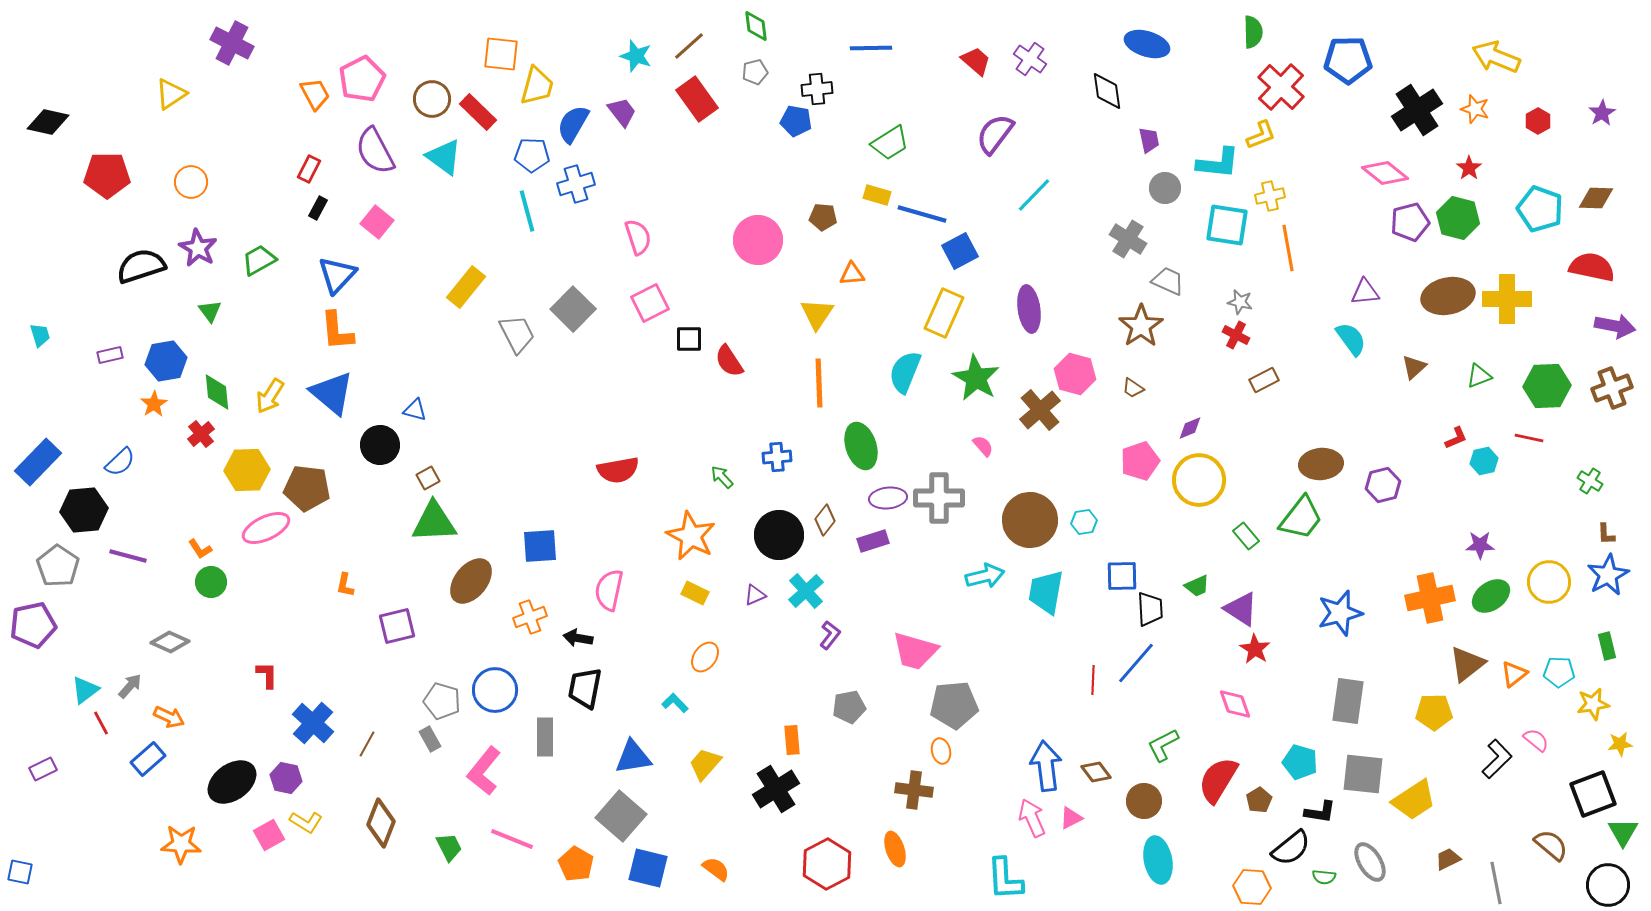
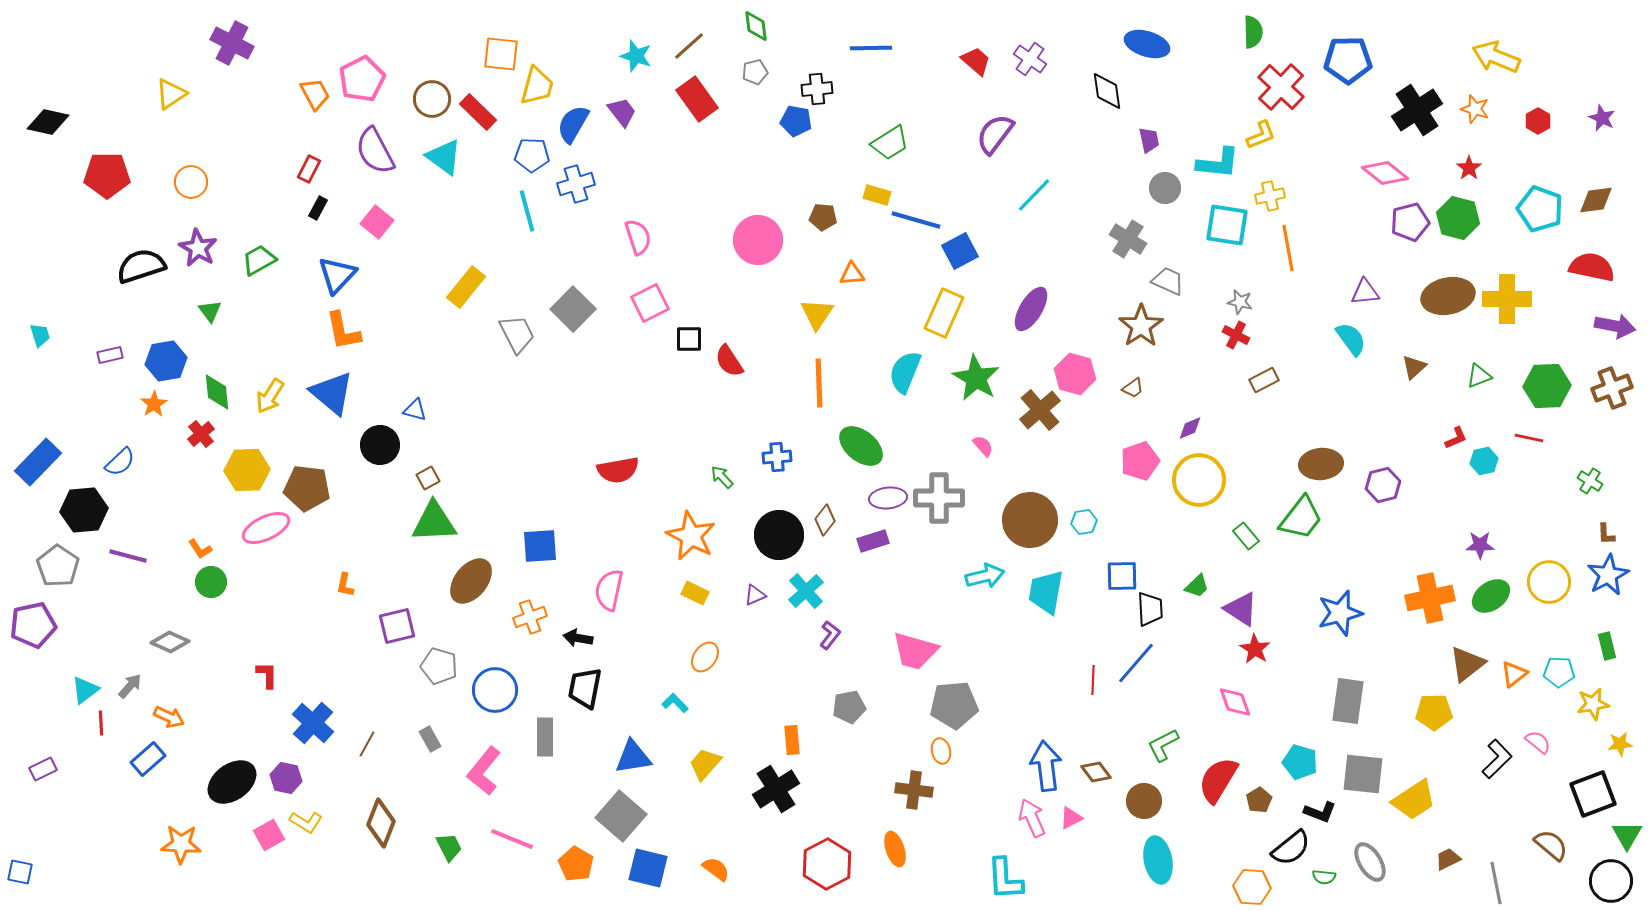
purple star at (1602, 113): moved 5 px down; rotated 16 degrees counterclockwise
brown diamond at (1596, 198): moved 2 px down; rotated 9 degrees counterclockwise
blue line at (922, 214): moved 6 px left, 6 px down
purple ellipse at (1029, 309): moved 2 px right; rotated 39 degrees clockwise
orange L-shape at (337, 331): moved 6 px right; rotated 6 degrees counterclockwise
brown trapezoid at (1133, 388): rotated 70 degrees counterclockwise
green ellipse at (861, 446): rotated 33 degrees counterclockwise
green trapezoid at (1197, 586): rotated 20 degrees counterclockwise
gray pentagon at (442, 701): moved 3 px left, 35 px up
pink diamond at (1235, 704): moved 2 px up
red line at (101, 723): rotated 25 degrees clockwise
pink semicircle at (1536, 740): moved 2 px right, 2 px down
black L-shape at (1320, 812): rotated 12 degrees clockwise
green triangle at (1623, 832): moved 4 px right, 3 px down
black circle at (1608, 885): moved 3 px right, 4 px up
